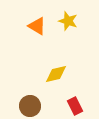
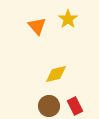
yellow star: moved 2 px up; rotated 18 degrees clockwise
orange triangle: rotated 18 degrees clockwise
brown circle: moved 19 px right
